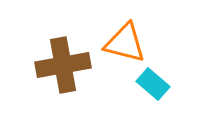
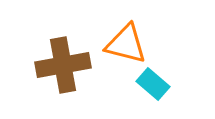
orange triangle: moved 1 px right, 1 px down
